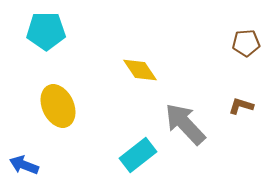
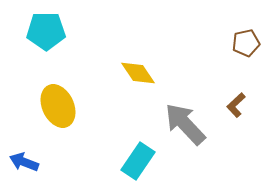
brown pentagon: rotated 8 degrees counterclockwise
yellow diamond: moved 2 px left, 3 px down
brown L-shape: moved 5 px left, 1 px up; rotated 60 degrees counterclockwise
cyan rectangle: moved 6 px down; rotated 18 degrees counterclockwise
blue arrow: moved 3 px up
